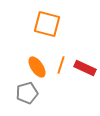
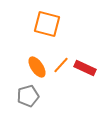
orange line: rotated 24 degrees clockwise
gray pentagon: moved 1 px right, 3 px down
